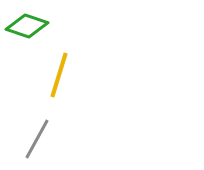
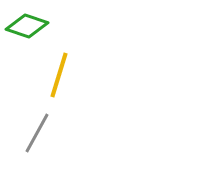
gray line: moved 6 px up
